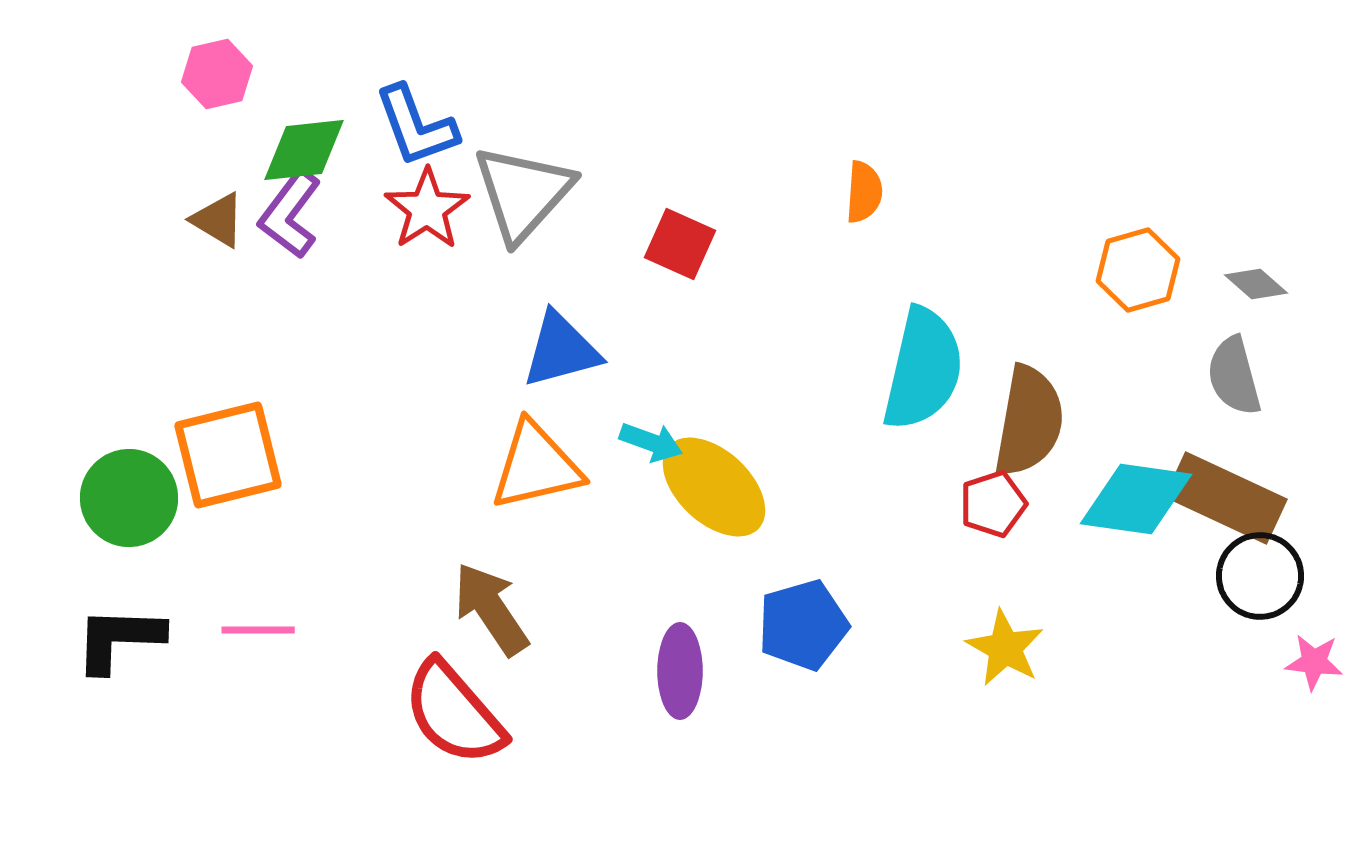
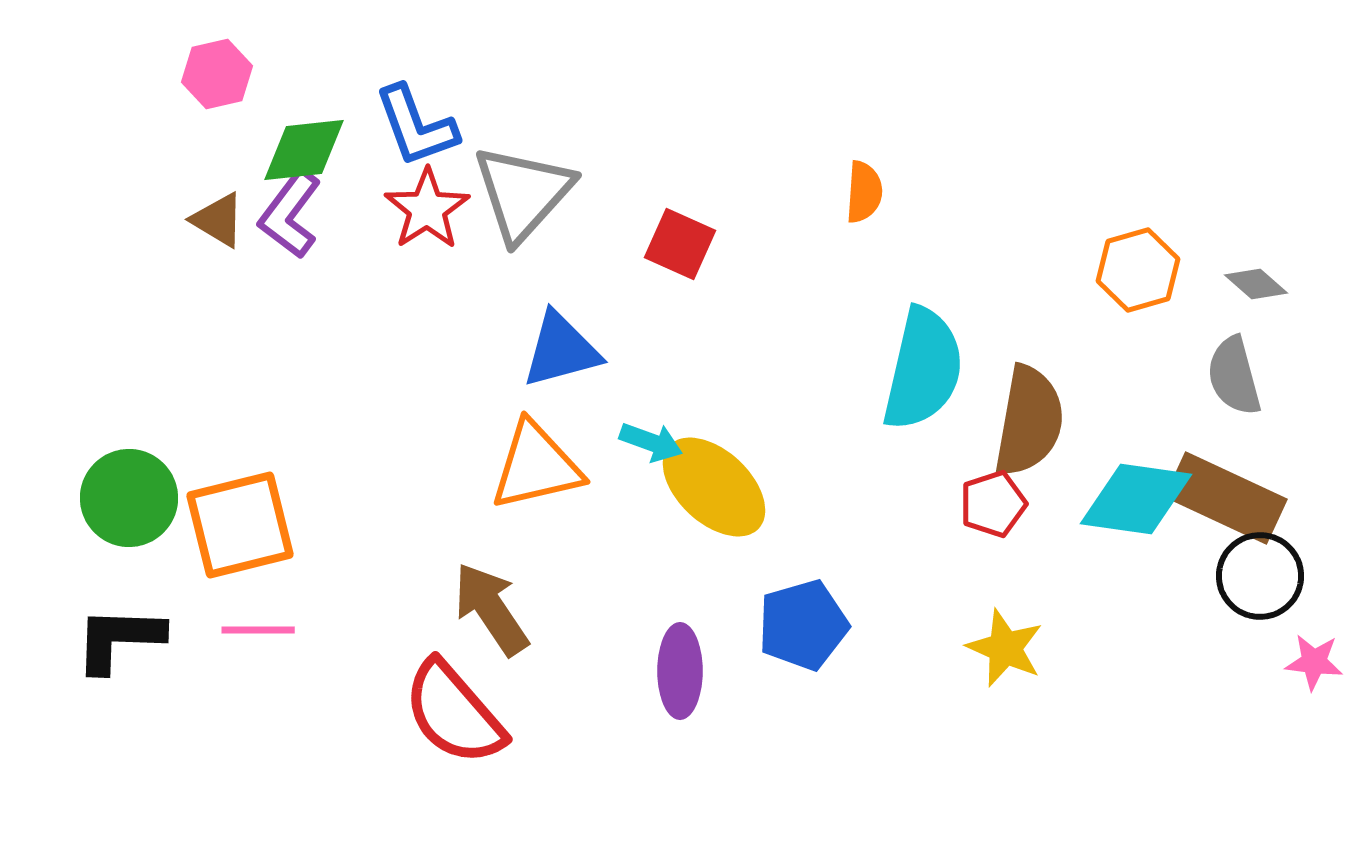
orange square: moved 12 px right, 70 px down
yellow star: rotated 6 degrees counterclockwise
